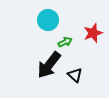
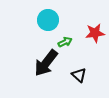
red star: moved 2 px right; rotated 12 degrees clockwise
black arrow: moved 3 px left, 2 px up
black triangle: moved 4 px right
